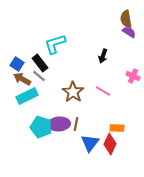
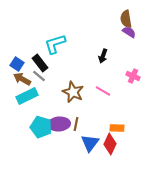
brown star: rotated 10 degrees counterclockwise
